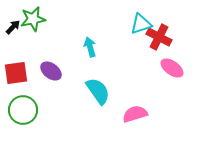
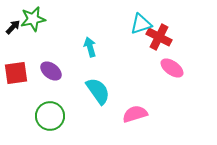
green circle: moved 27 px right, 6 px down
